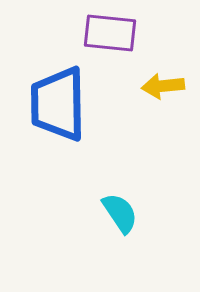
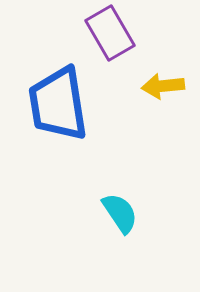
purple rectangle: rotated 54 degrees clockwise
blue trapezoid: rotated 8 degrees counterclockwise
